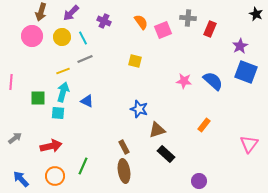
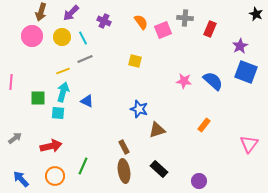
gray cross: moved 3 px left
black rectangle: moved 7 px left, 15 px down
